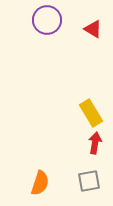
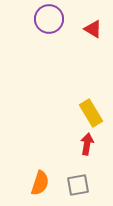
purple circle: moved 2 px right, 1 px up
red arrow: moved 8 px left, 1 px down
gray square: moved 11 px left, 4 px down
